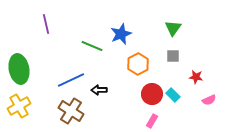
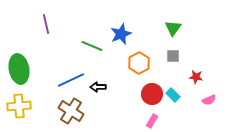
orange hexagon: moved 1 px right, 1 px up
black arrow: moved 1 px left, 3 px up
yellow cross: rotated 25 degrees clockwise
